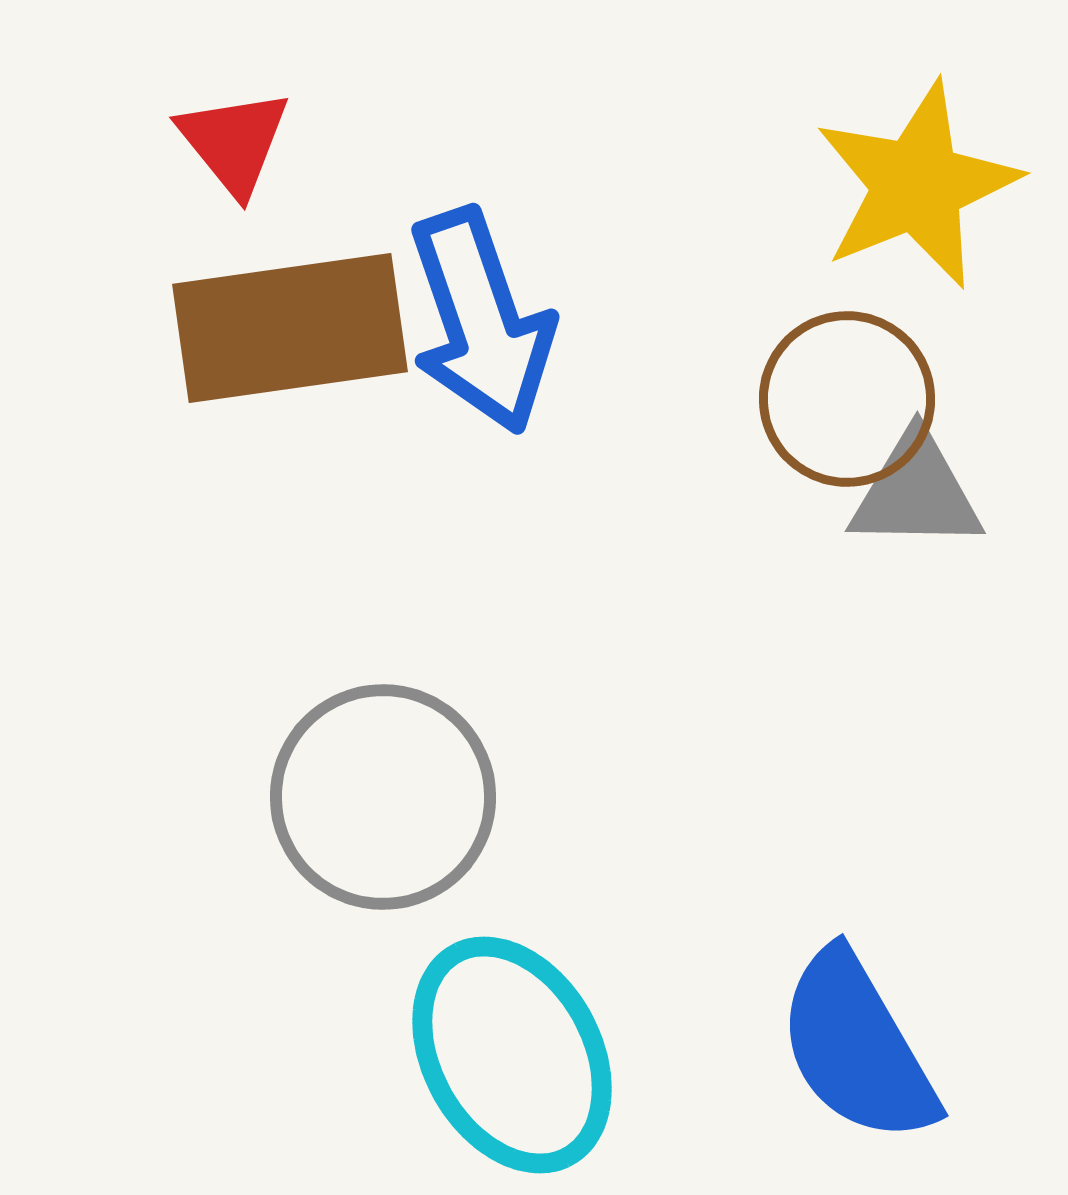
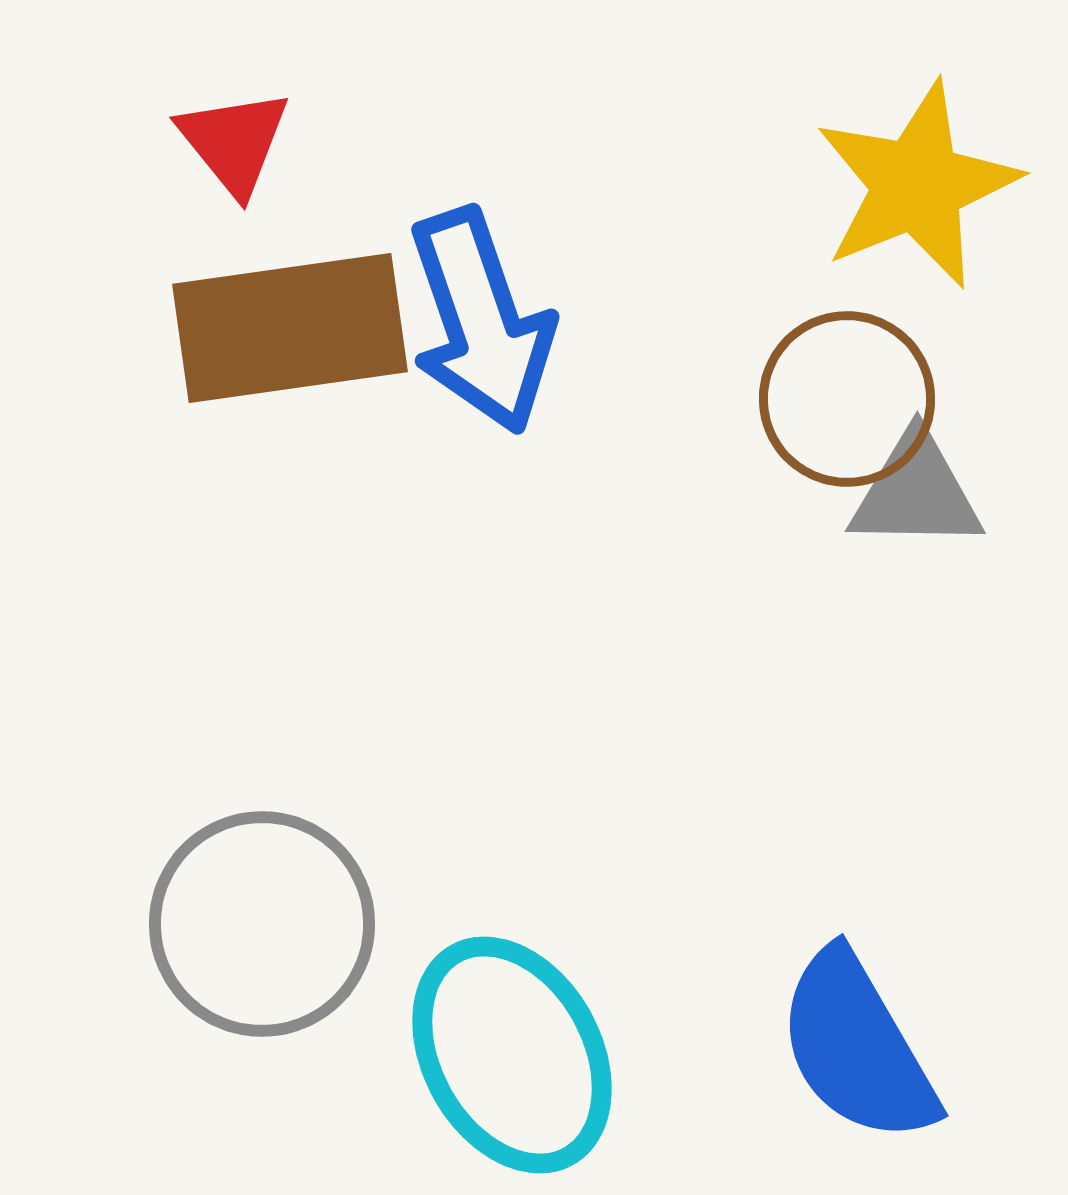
gray circle: moved 121 px left, 127 px down
